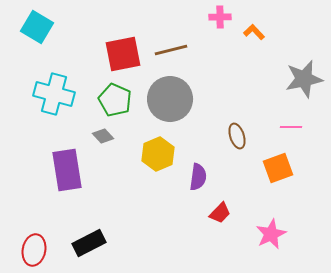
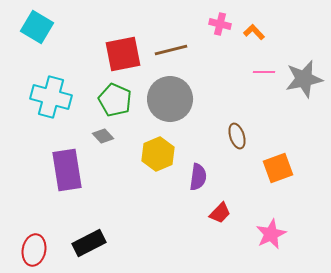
pink cross: moved 7 px down; rotated 15 degrees clockwise
cyan cross: moved 3 px left, 3 px down
pink line: moved 27 px left, 55 px up
